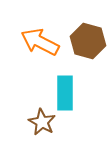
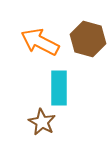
brown hexagon: moved 2 px up
cyan rectangle: moved 6 px left, 5 px up
